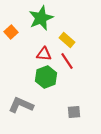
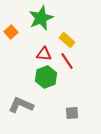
gray square: moved 2 px left, 1 px down
